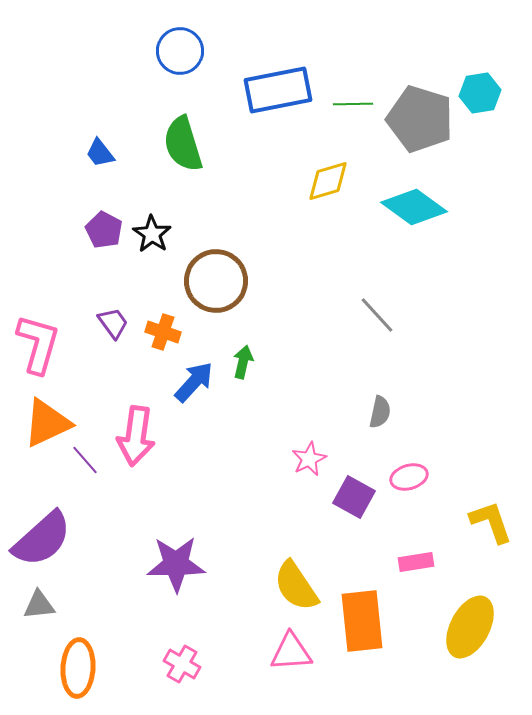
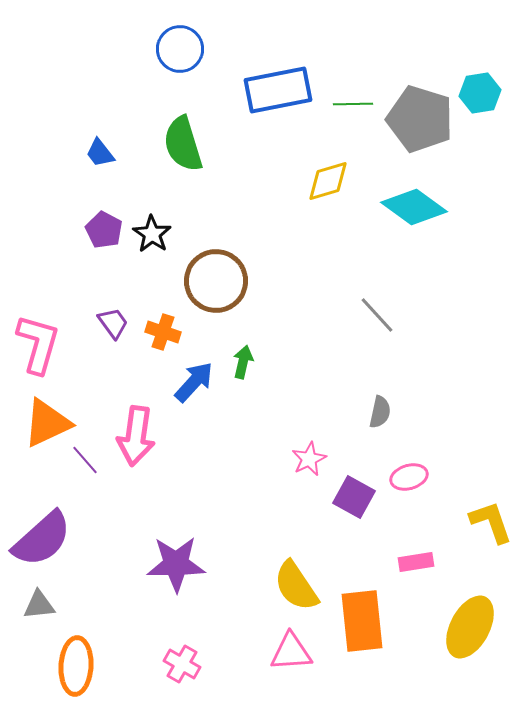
blue circle: moved 2 px up
orange ellipse: moved 2 px left, 2 px up
